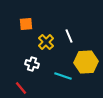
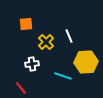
white cross: rotated 24 degrees counterclockwise
